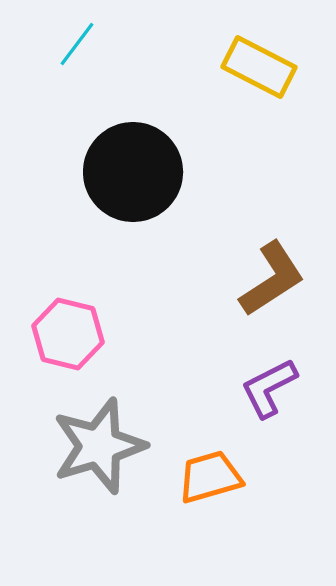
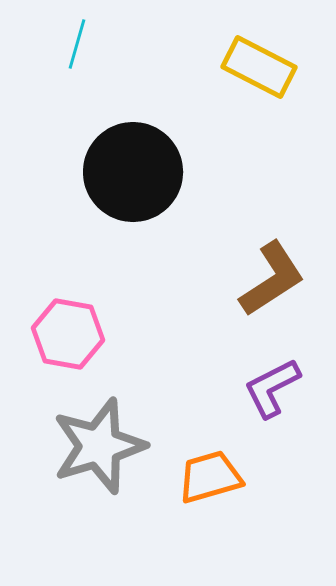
cyan line: rotated 21 degrees counterclockwise
pink hexagon: rotated 4 degrees counterclockwise
purple L-shape: moved 3 px right
